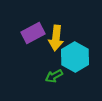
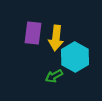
purple rectangle: rotated 55 degrees counterclockwise
